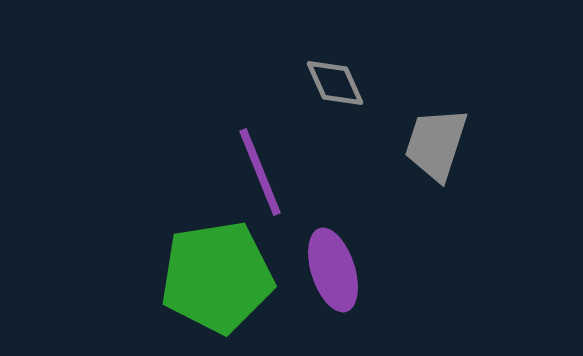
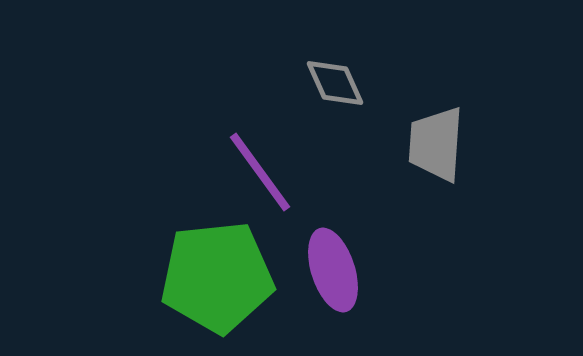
gray trapezoid: rotated 14 degrees counterclockwise
purple line: rotated 14 degrees counterclockwise
green pentagon: rotated 3 degrees clockwise
